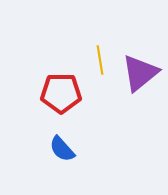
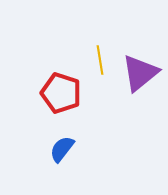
red pentagon: rotated 18 degrees clockwise
blue semicircle: rotated 80 degrees clockwise
